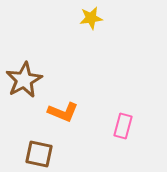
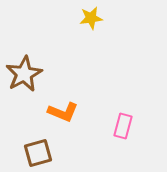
brown star: moved 6 px up
brown square: moved 1 px left, 1 px up; rotated 28 degrees counterclockwise
